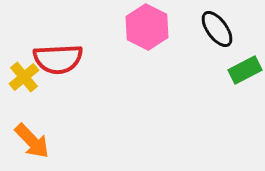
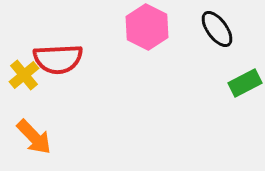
green rectangle: moved 13 px down
yellow cross: moved 2 px up
orange arrow: moved 2 px right, 4 px up
